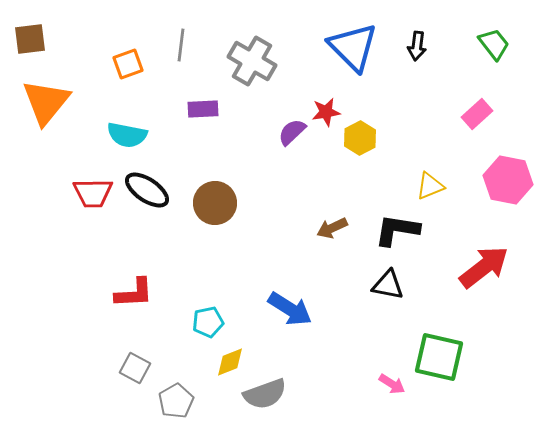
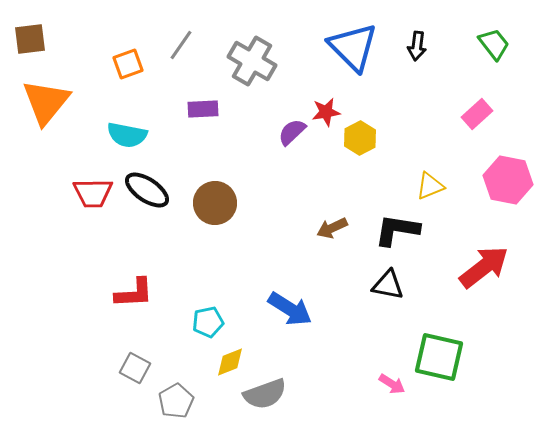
gray line: rotated 28 degrees clockwise
